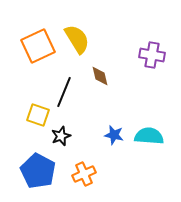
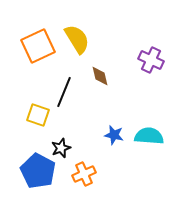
purple cross: moved 1 px left, 5 px down; rotated 15 degrees clockwise
black star: moved 12 px down
